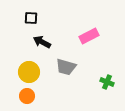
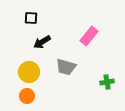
pink rectangle: rotated 24 degrees counterclockwise
black arrow: rotated 60 degrees counterclockwise
green cross: rotated 32 degrees counterclockwise
